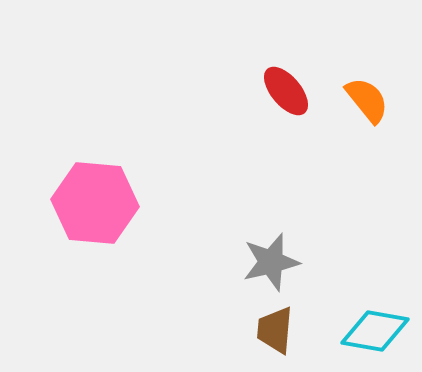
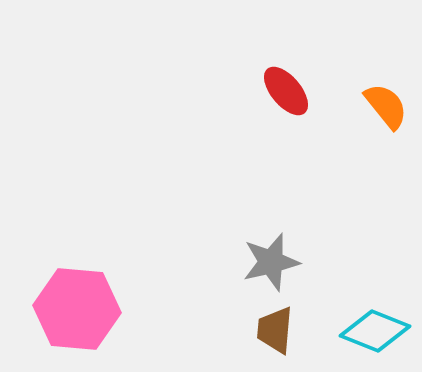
orange semicircle: moved 19 px right, 6 px down
pink hexagon: moved 18 px left, 106 px down
cyan diamond: rotated 12 degrees clockwise
